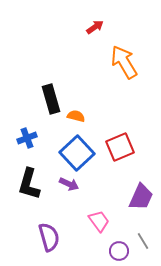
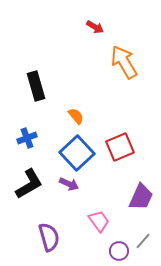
red arrow: rotated 66 degrees clockwise
black rectangle: moved 15 px left, 13 px up
orange semicircle: rotated 36 degrees clockwise
black L-shape: rotated 136 degrees counterclockwise
gray line: rotated 72 degrees clockwise
